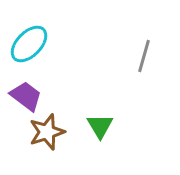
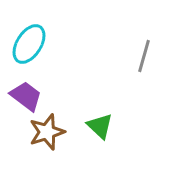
cyan ellipse: rotated 12 degrees counterclockwise
green triangle: rotated 16 degrees counterclockwise
